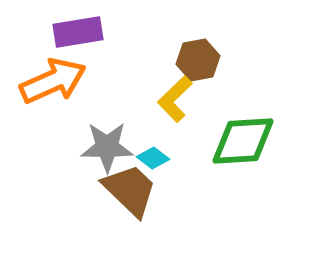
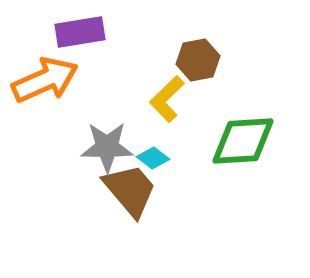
purple rectangle: moved 2 px right
orange arrow: moved 8 px left, 1 px up
yellow L-shape: moved 8 px left
brown trapezoid: rotated 6 degrees clockwise
